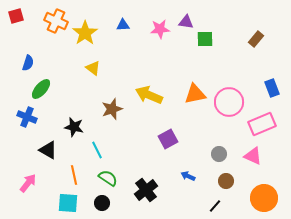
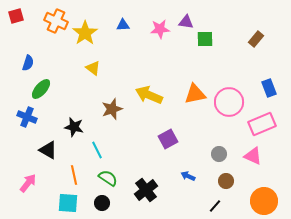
blue rectangle: moved 3 px left
orange circle: moved 3 px down
